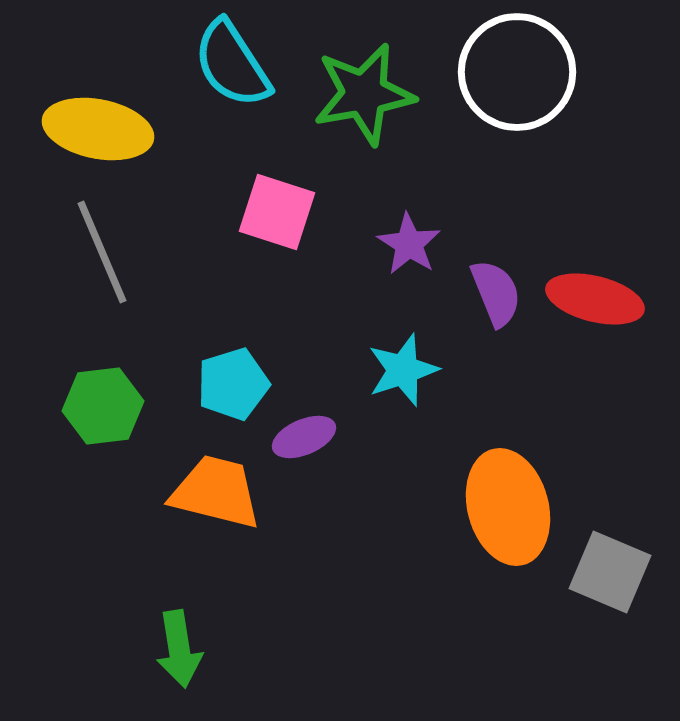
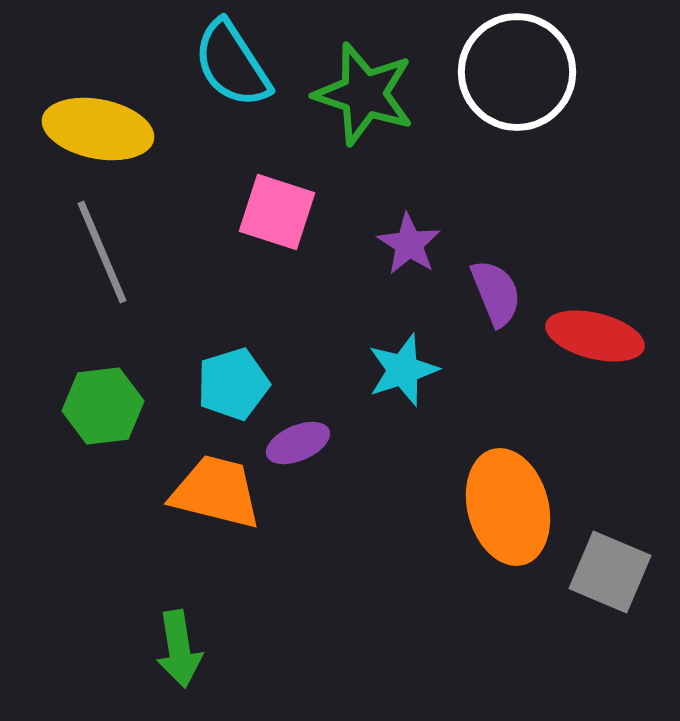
green star: rotated 28 degrees clockwise
red ellipse: moved 37 px down
purple ellipse: moved 6 px left, 6 px down
